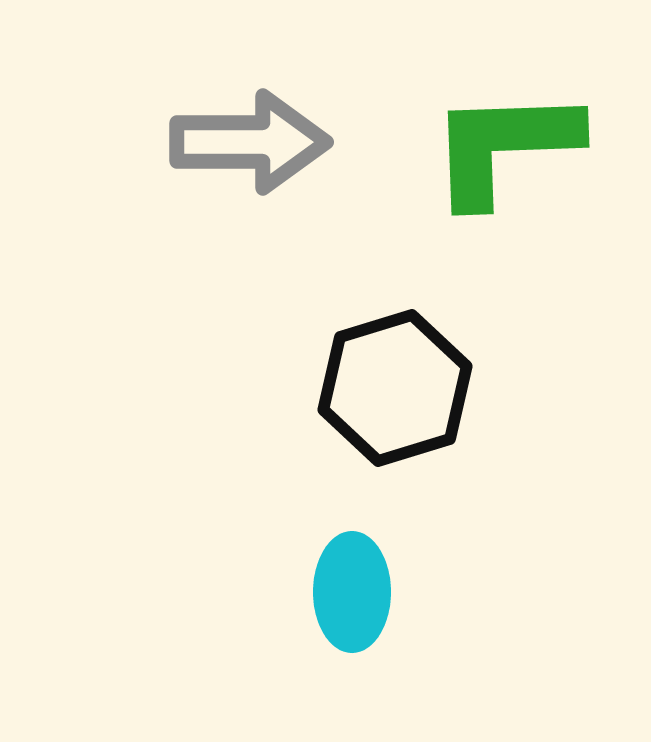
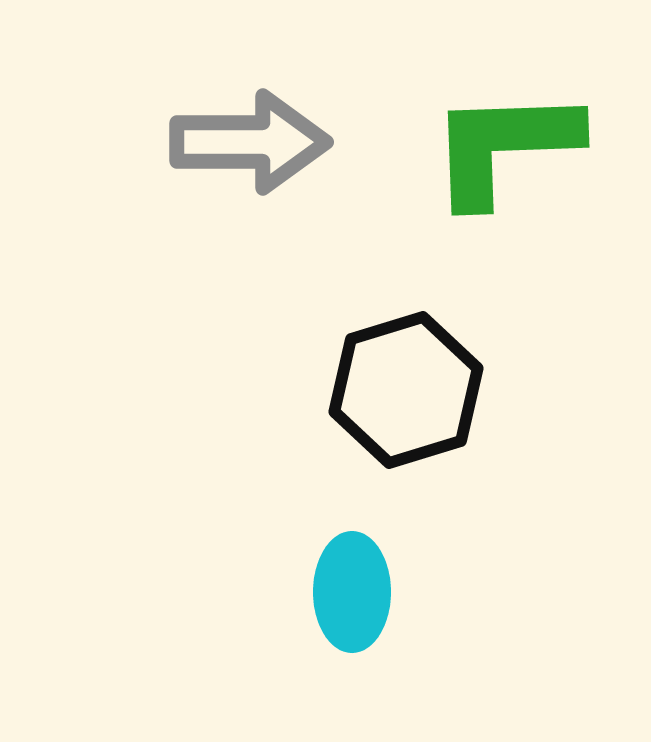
black hexagon: moved 11 px right, 2 px down
